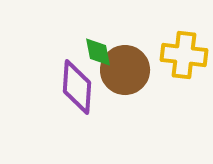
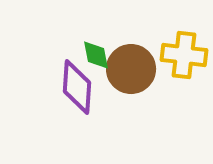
green diamond: moved 2 px left, 3 px down
brown circle: moved 6 px right, 1 px up
